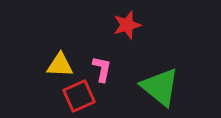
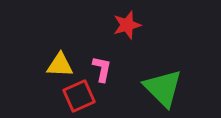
green triangle: moved 3 px right, 1 px down; rotated 6 degrees clockwise
